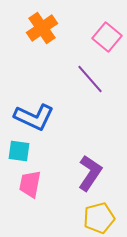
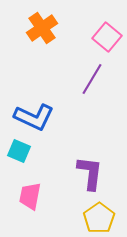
purple line: moved 2 px right; rotated 72 degrees clockwise
cyan square: rotated 15 degrees clockwise
purple L-shape: rotated 27 degrees counterclockwise
pink trapezoid: moved 12 px down
yellow pentagon: rotated 20 degrees counterclockwise
